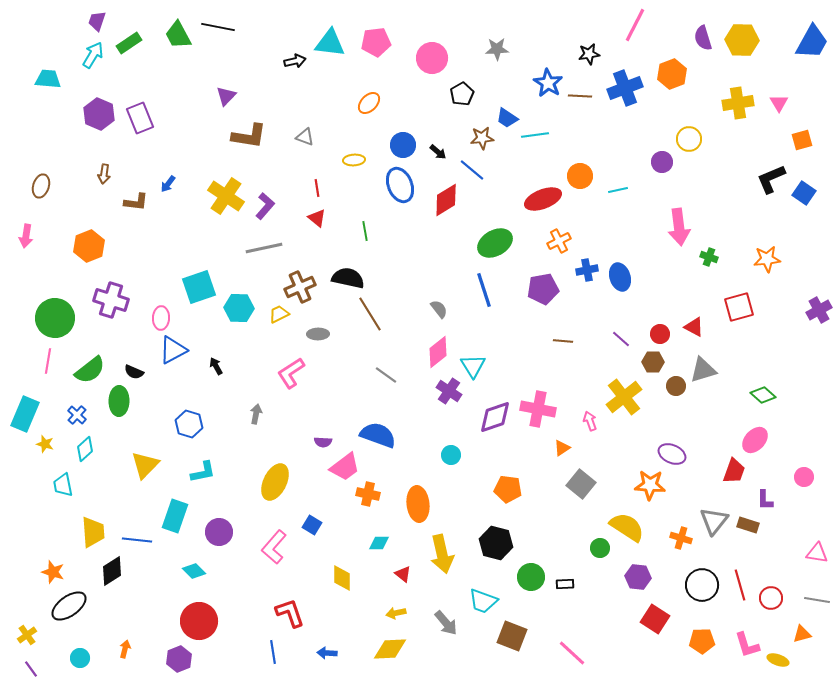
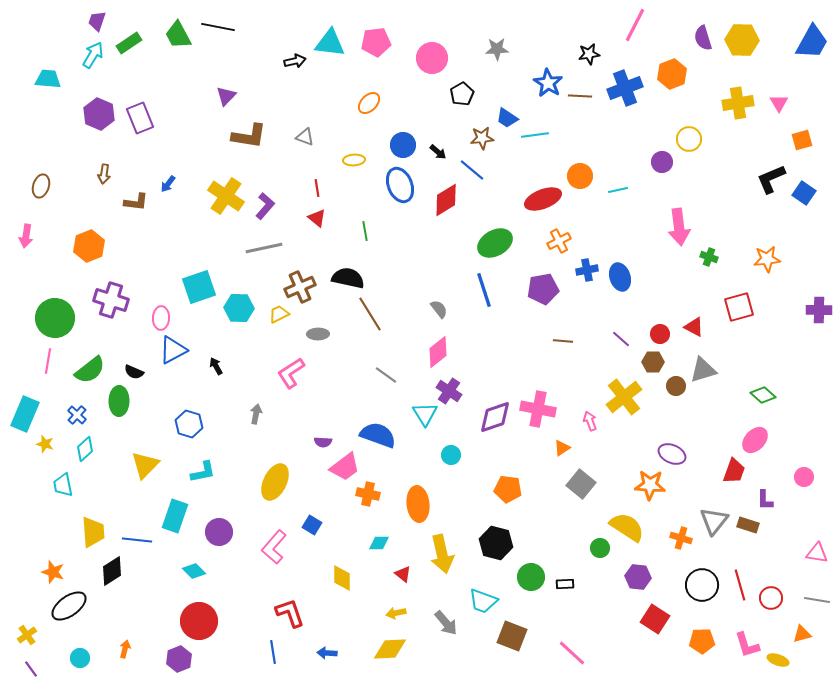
purple cross at (819, 310): rotated 30 degrees clockwise
cyan triangle at (473, 366): moved 48 px left, 48 px down
